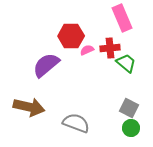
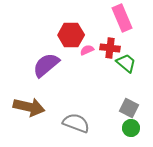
red hexagon: moved 1 px up
red cross: rotated 12 degrees clockwise
